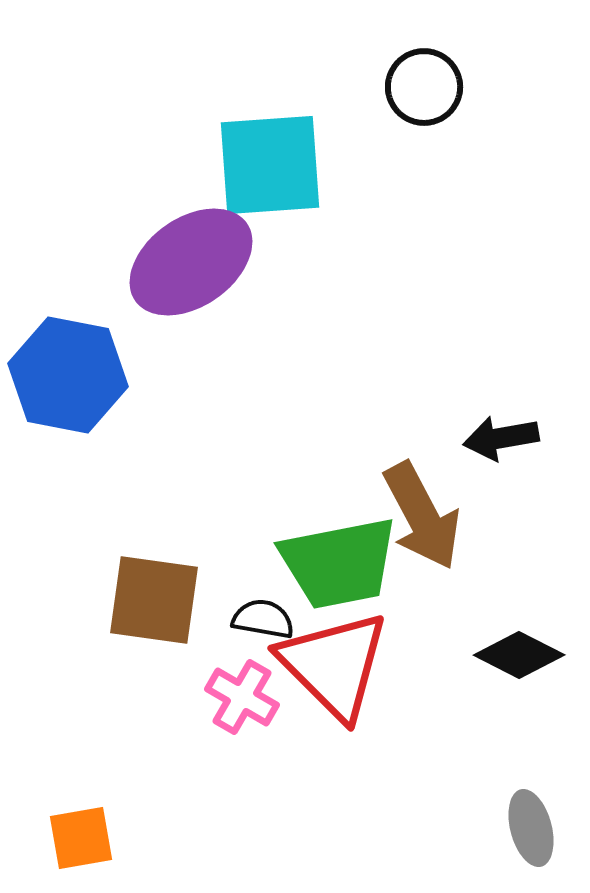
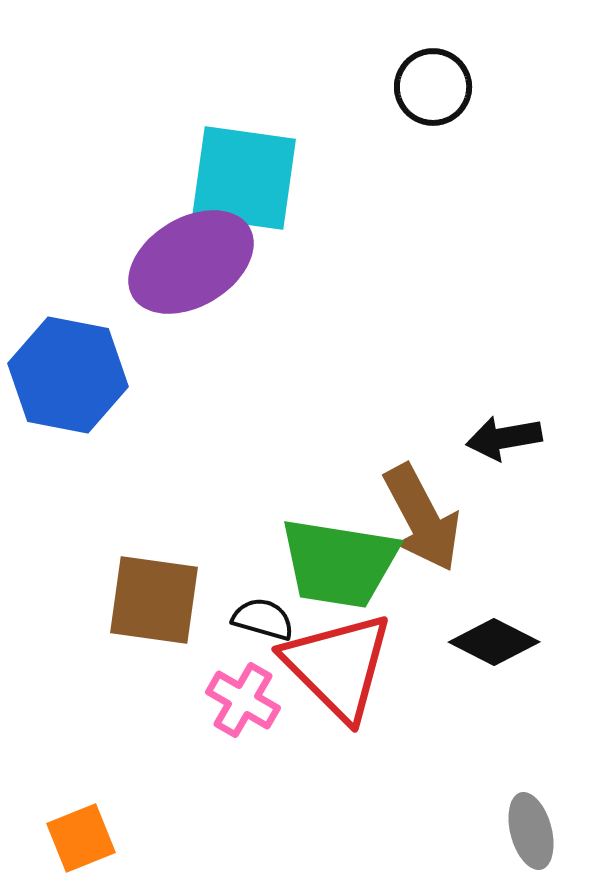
black circle: moved 9 px right
cyan square: moved 26 px left, 13 px down; rotated 12 degrees clockwise
purple ellipse: rotated 4 degrees clockwise
black arrow: moved 3 px right
brown arrow: moved 2 px down
green trapezoid: rotated 20 degrees clockwise
black semicircle: rotated 6 degrees clockwise
black diamond: moved 25 px left, 13 px up
red triangle: moved 4 px right, 1 px down
pink cross: moved 1 px right, 3 px down
gray ellipse: moved 3 px down
orange square: rotated 12 degrees counterclockwise
